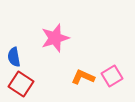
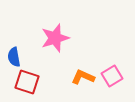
red square: moved 6 px right, 2 px up; rotated 15 degrees counterclockwise
